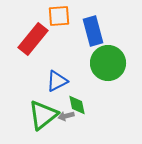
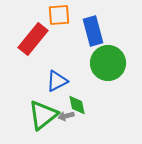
orange square: moved 1 px up
